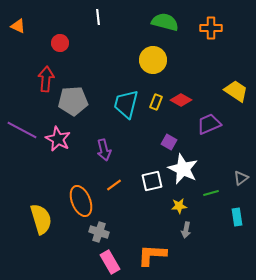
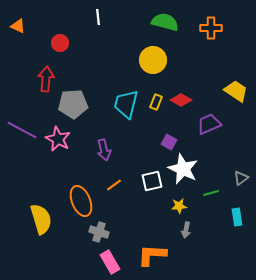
gray pentagon: moved 3 px down
